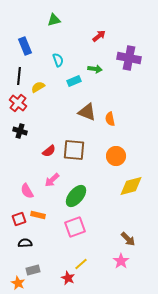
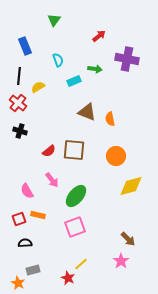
green triangle: rotated 40 degrees counterclockwise
purple cross: moved 2 px left, 1 px down
pink arrow: rotated 84 degrees counterclockwise
